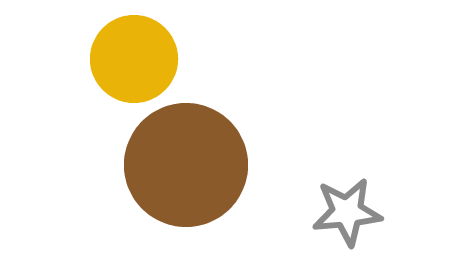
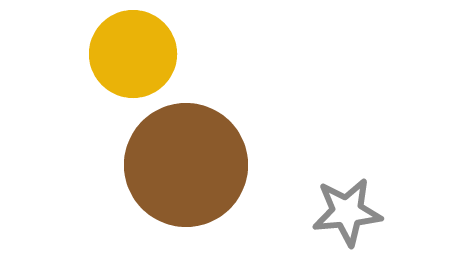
yellow circle: moved 1 px left, 5 px up
